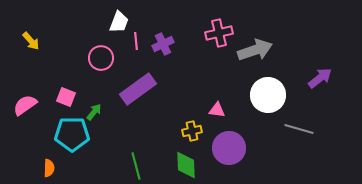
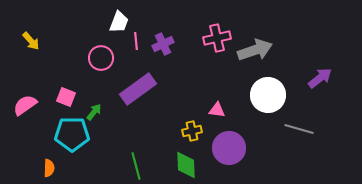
pink cross: moved 2 px left, 5 px down
